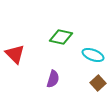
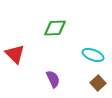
green diamond: moved 6 px left, 9 px up; rotated 15 degrees counterclockwise
purple semicircle: rotated 42 degrees counterclockwise
